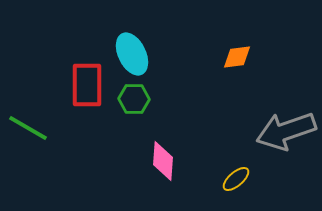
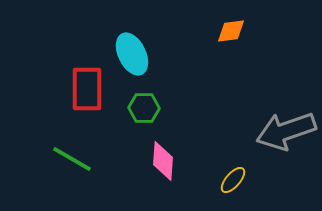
orange diamond: moved 6 px left, 26 px up
red rectangle: moved 4 px down
green hexagon: moved 10 px right, 9 px down
green line: moved 44 px right, 31 px down
yellow ellipse: moved 3 px left, 1 px down; rotated 8 degrees counterclockwise
